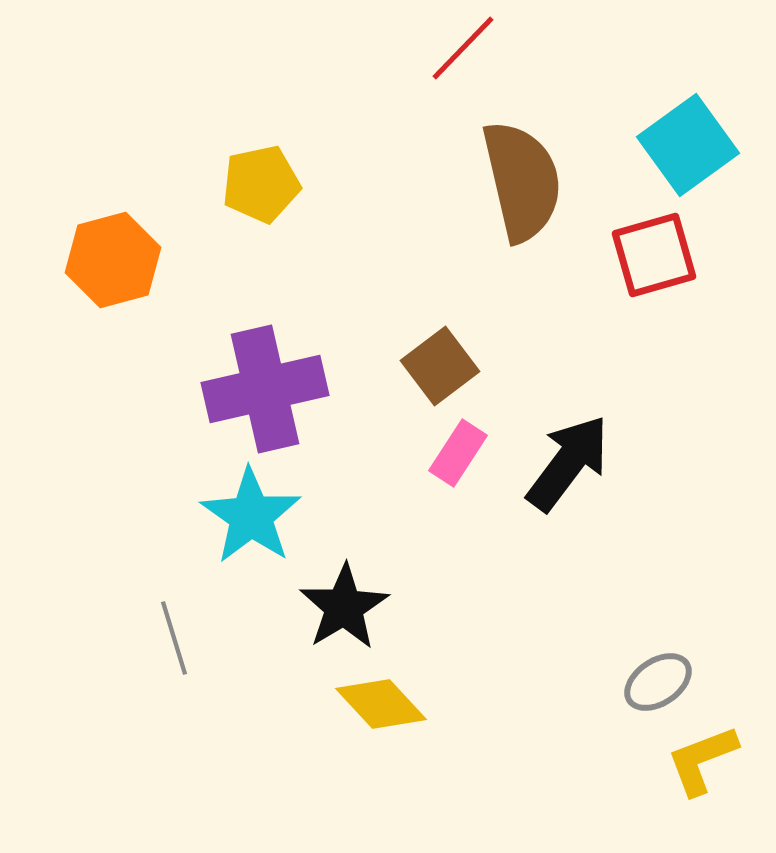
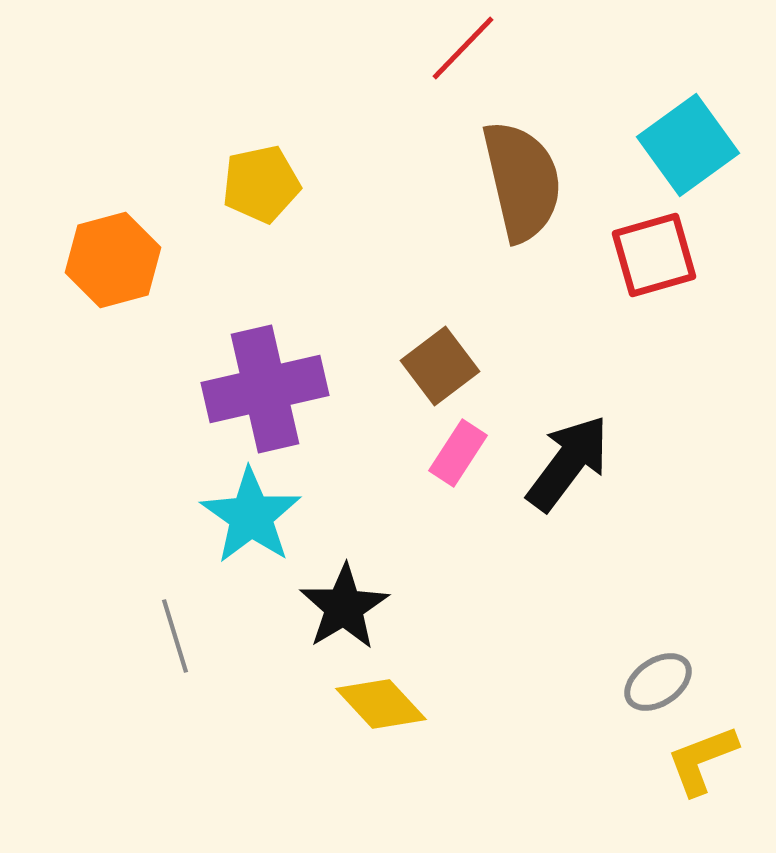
gray line: moved 1 px right, 2 px up
